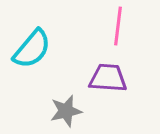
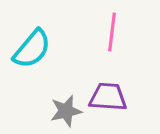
pink line: moved 6 px left, 6 px down
purple trapezoid: moved 19 px down
